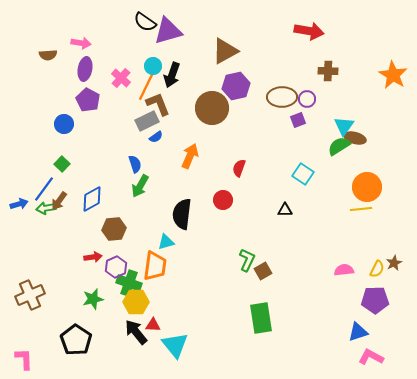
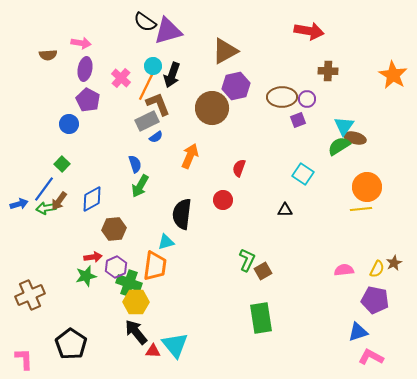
blue circle at (64, 124): moved 5 px right
green star at (93, 299): moved 7 px left, 23 px up
purple pentagon at (375, 300): rotated 12 degrees clockwise
red triangle at (153, 325): moved 26 px down
black pentagon at (76, 340): moved 5 px left, 4 px down
